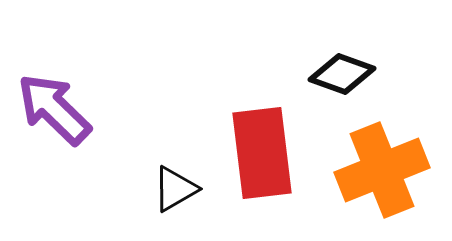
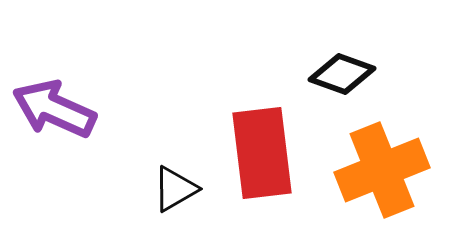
purple arrow: rotated 20 degrees counterclockwise
